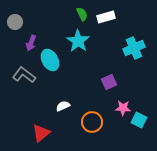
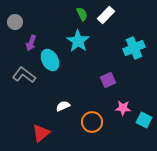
white rectangle: moved 2 px up; rotated 30 degrees counterclockwise
purple square: moved 1 px left, 2 px up
cyan square: moved 5 px right
